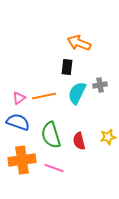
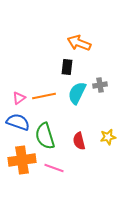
green semicircle: moved 6 px left, 1 px down
